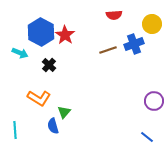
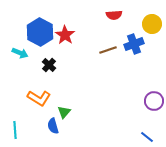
blue hexagon: moved 1 px left
